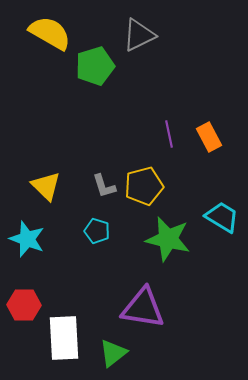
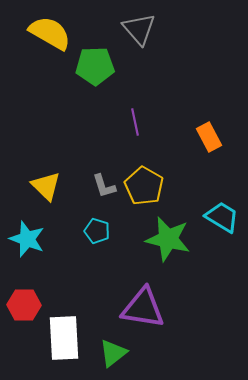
gray triangle: moved 6 px up; rotated 45 degrees counterclockwise
green pentagon: rotated 15 degrees clockwise
purple line: moved 34 px left, 12 px up
yellow pentagon: rotated 27 degrees counterclockwise
